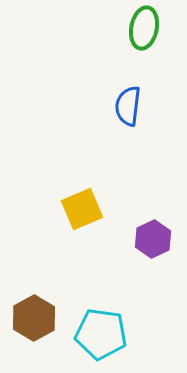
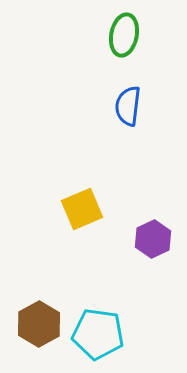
green ellipse: moved 20 px left, 7 px down
brown hexagon: moved 5 px right, 6 px down
cyan pentagon: moved 3 px left
